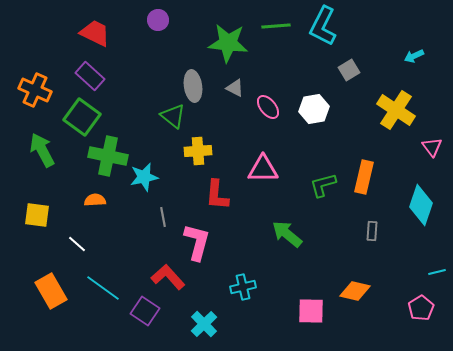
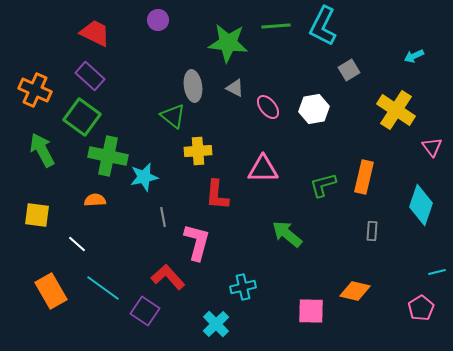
cyan cross at (204, 324): moved 12 px right
